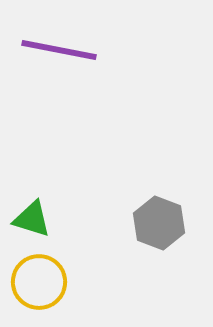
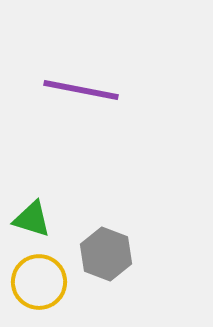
purple line: moved 22 px right, 40 px down
gray hexagon: moved 53 px left, 31 px down
